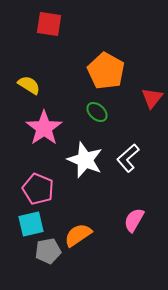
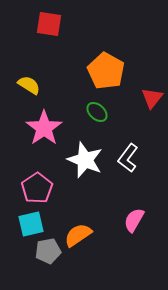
white L-shape: rotated 12 degrees counterclockwise
pink pentagon: moved 1 px left, 1 px up; rotated 16 degrees clockwise
